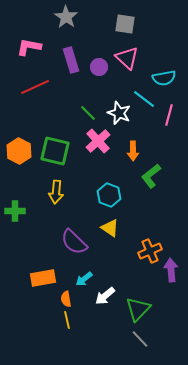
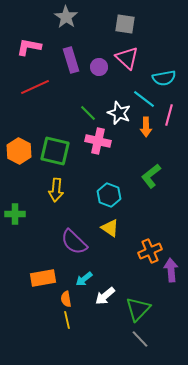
pink cross: rotated 35 degrees counterclockwise
orange arrow: moved 13 px right, 24 px up
yellow arrow: moved 2 px up
green cross: moved 3 px down
